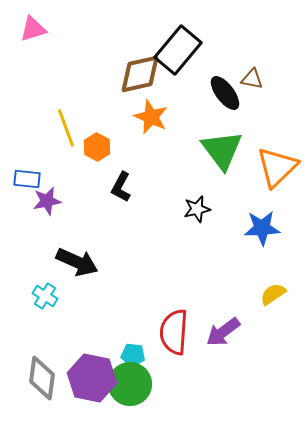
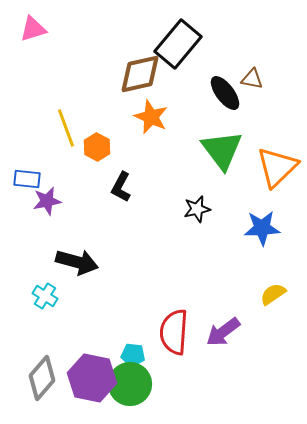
black rectangle: moved 6 px up
black arrow: rotated 9 degrees counterclockwise
gray diamond: rotated 33 degrees clockwise
